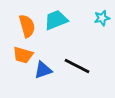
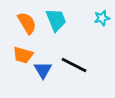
cyan trapezoid: rotated 90 degrees clockwise
orange semicircle: moved 3 px up; rotated 15 degrees counterclockwise
black line: moved 3 px left, 1 px up
blue triangle: rotated 42 degrees counterclockwise
